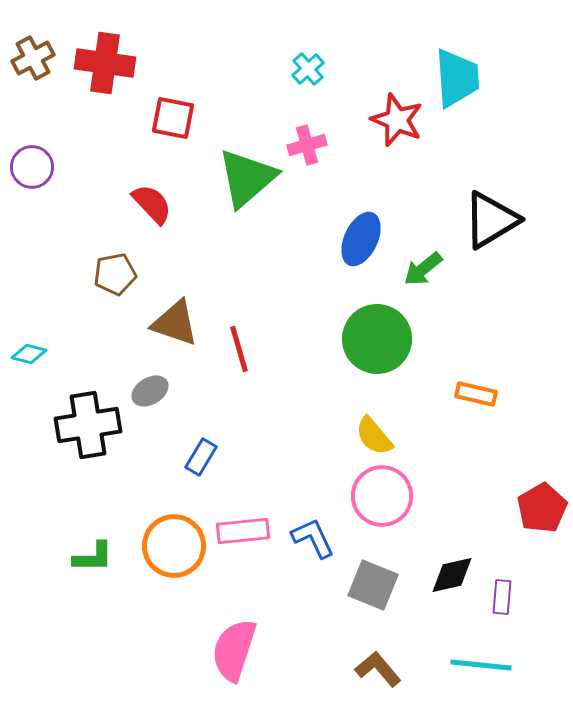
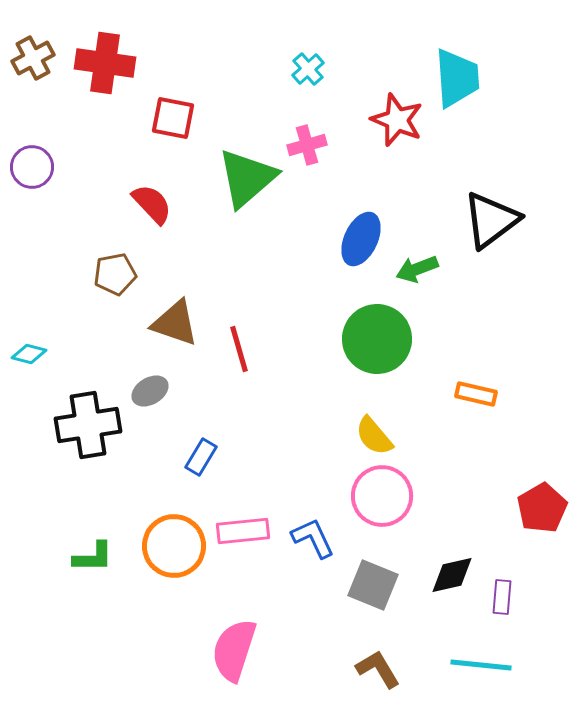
black triangle: rotated 6 degrees counterclockwise
green arrow: moved 6 px left; rotated 18 degrees clockwise
brown L-shape: rotated 9 degrees clockwise
